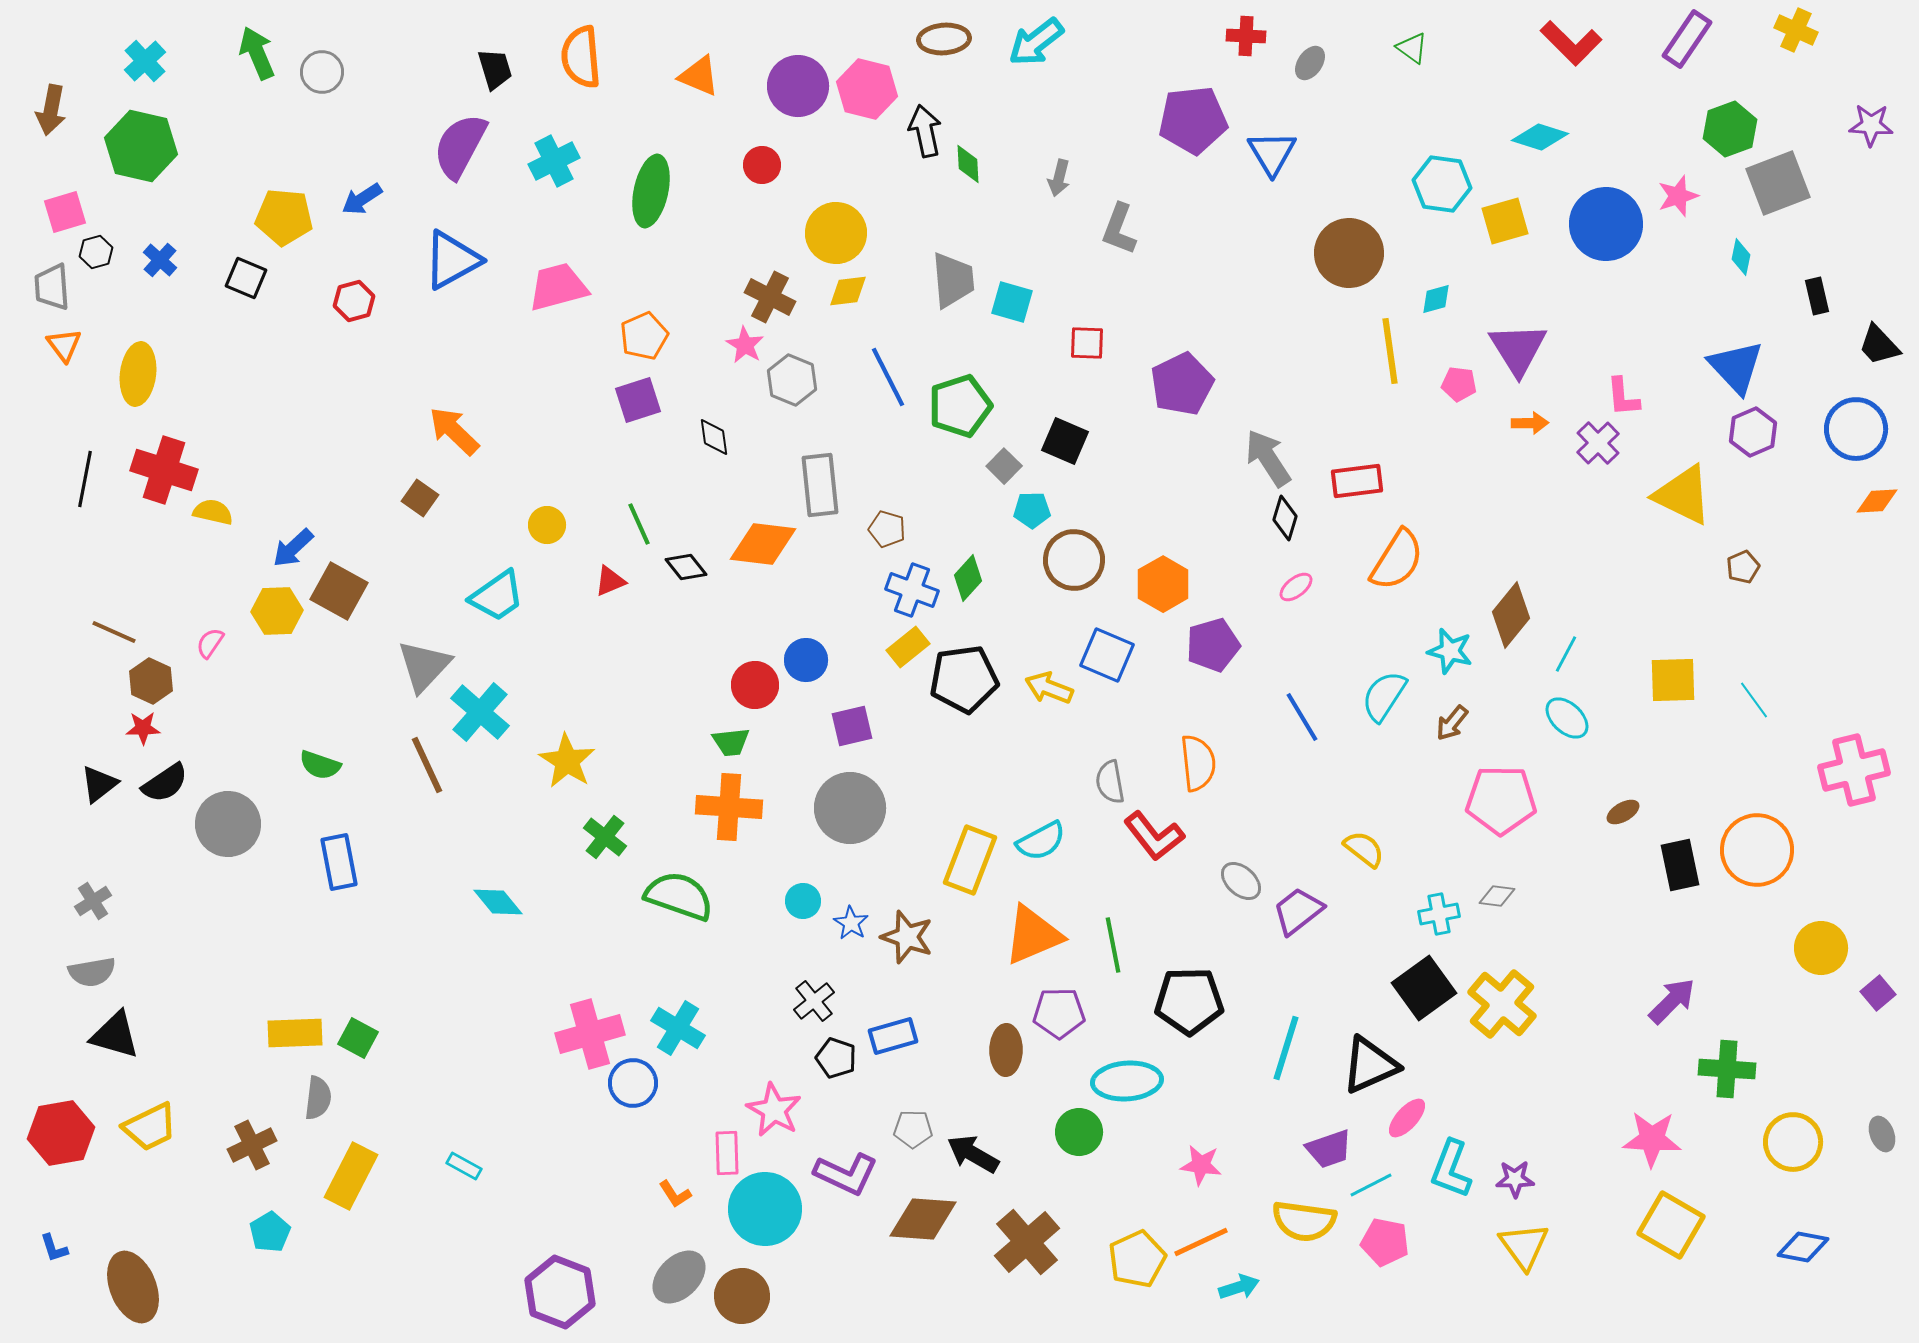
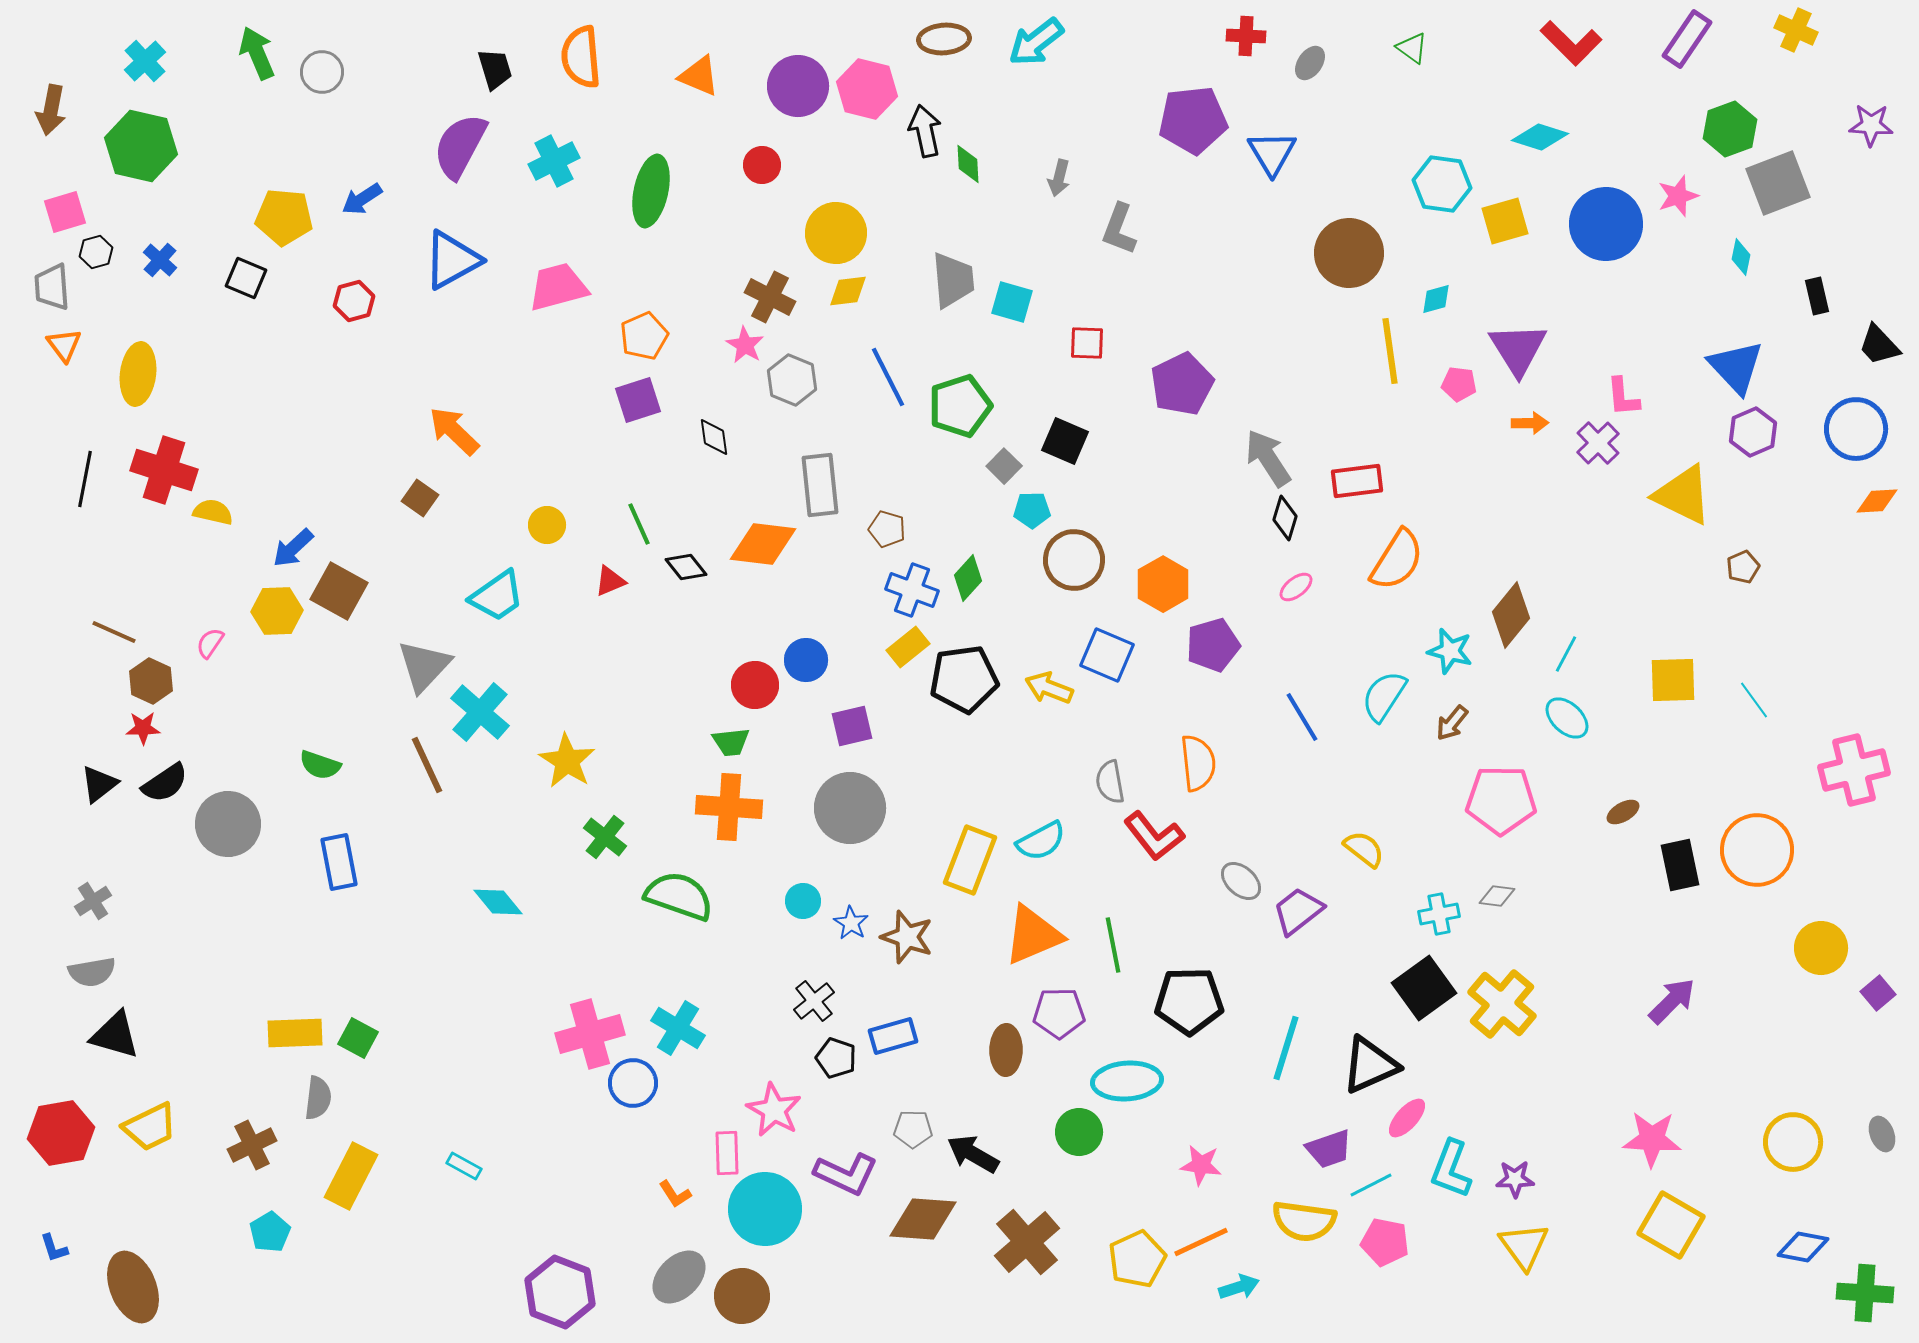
green cross at (1727, 1069): moved 138 px right, 224 px down
